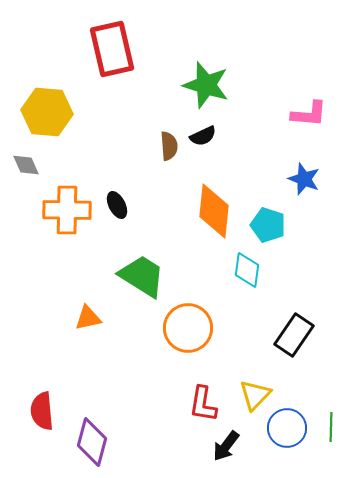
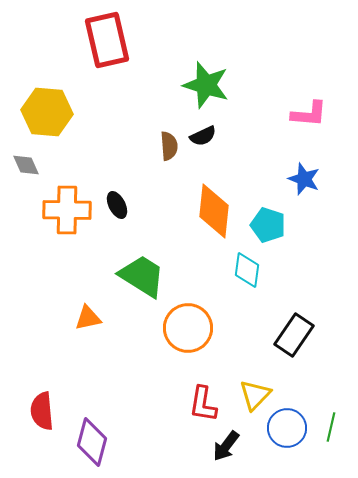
red rectangle: moved 5 px left, 9 px up
green line: rotated 12 degrees clockwise
